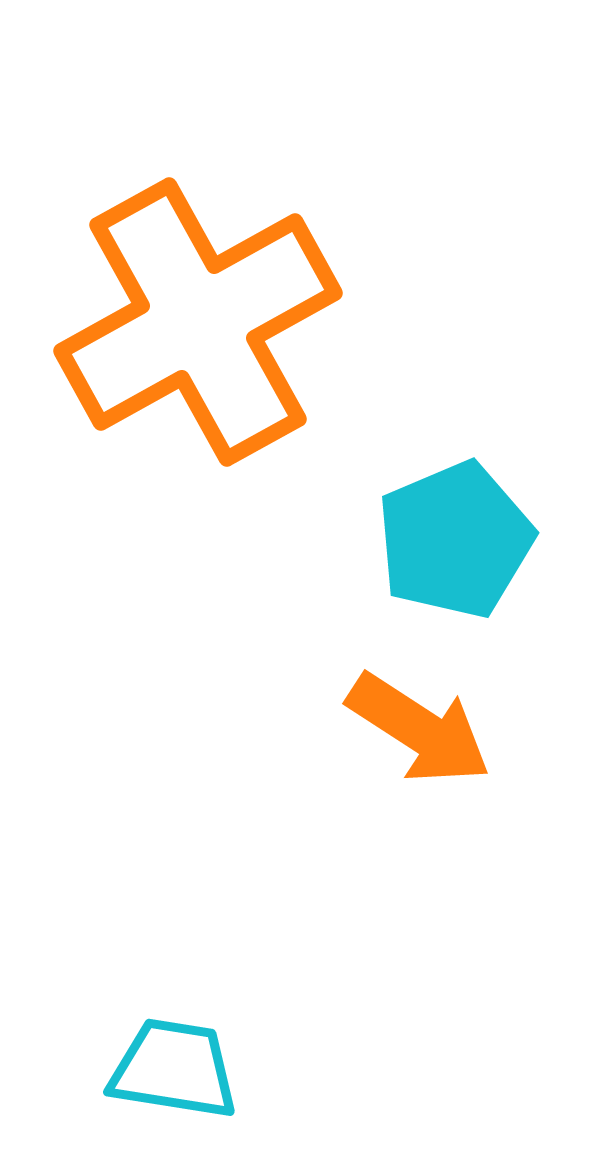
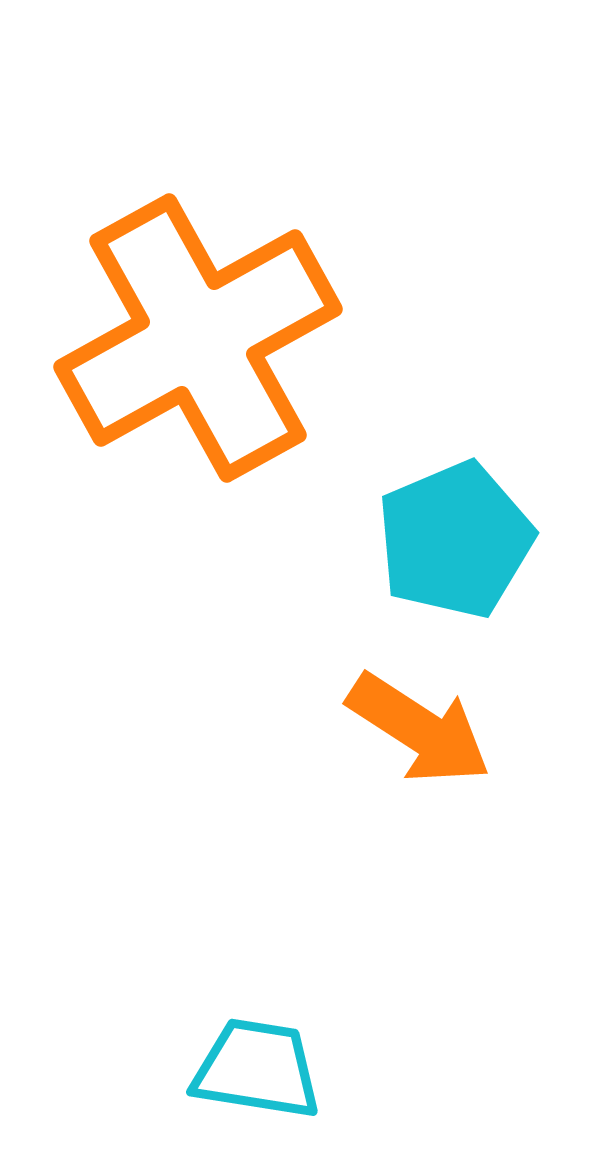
orange cross: moved 16 px down
cyan trapezoid: moved 83 px right
